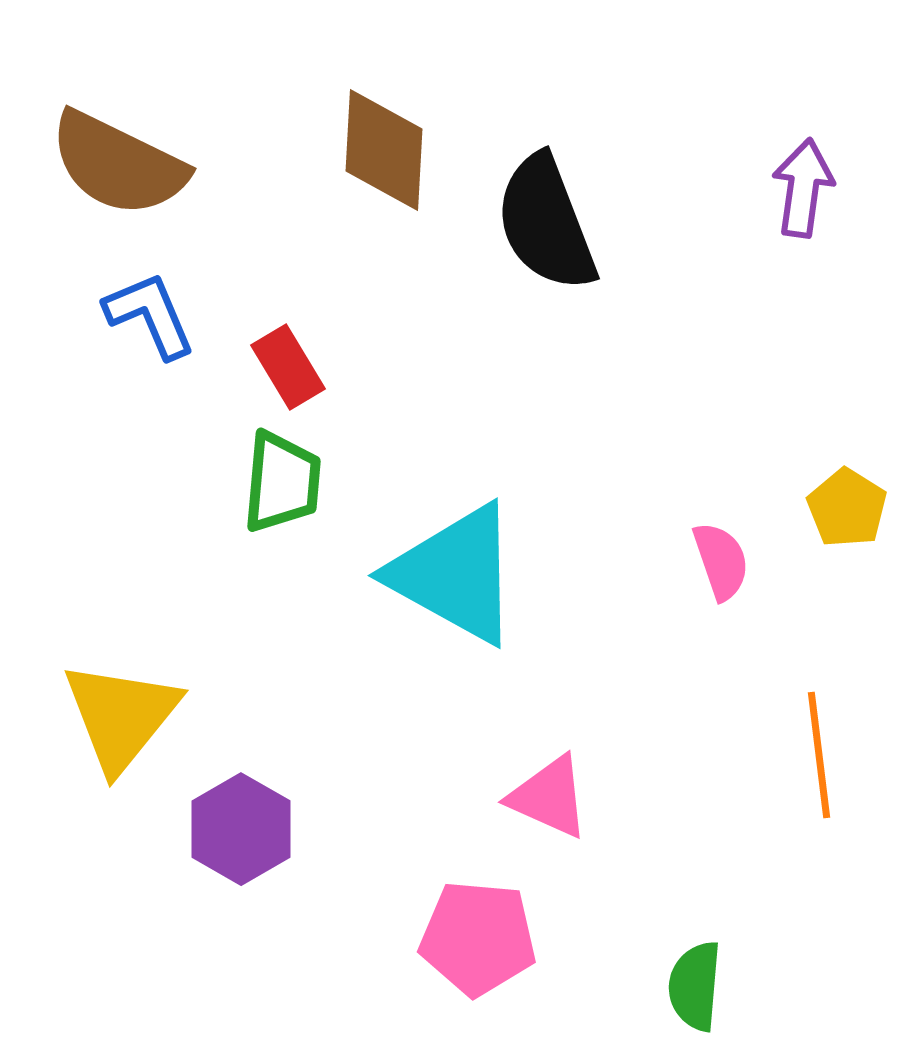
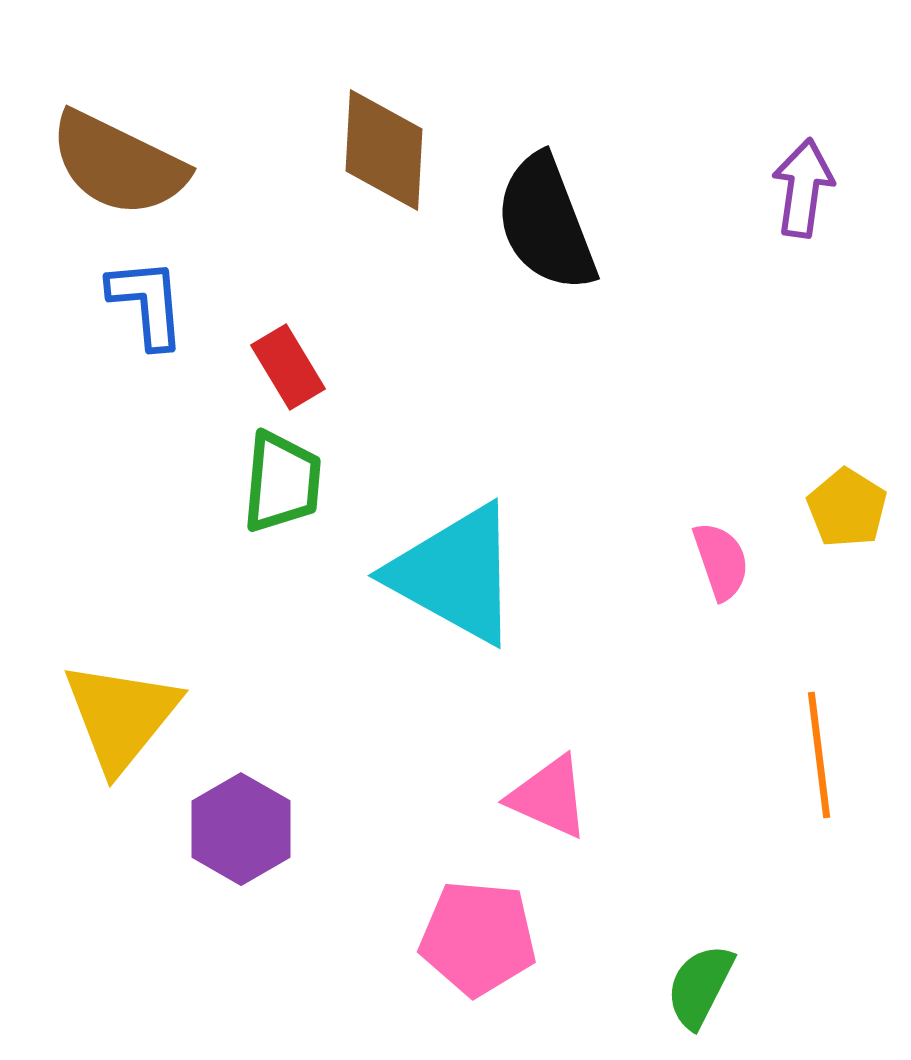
blue L-shape: moved 3 px left, 12 px up; rotated 18 degrees clockwise
green semicircle: moved 5 px right; rotated 22 degrees clockwise
